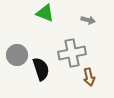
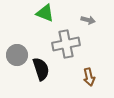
gray cross: moved 6 px left, 9 px up
